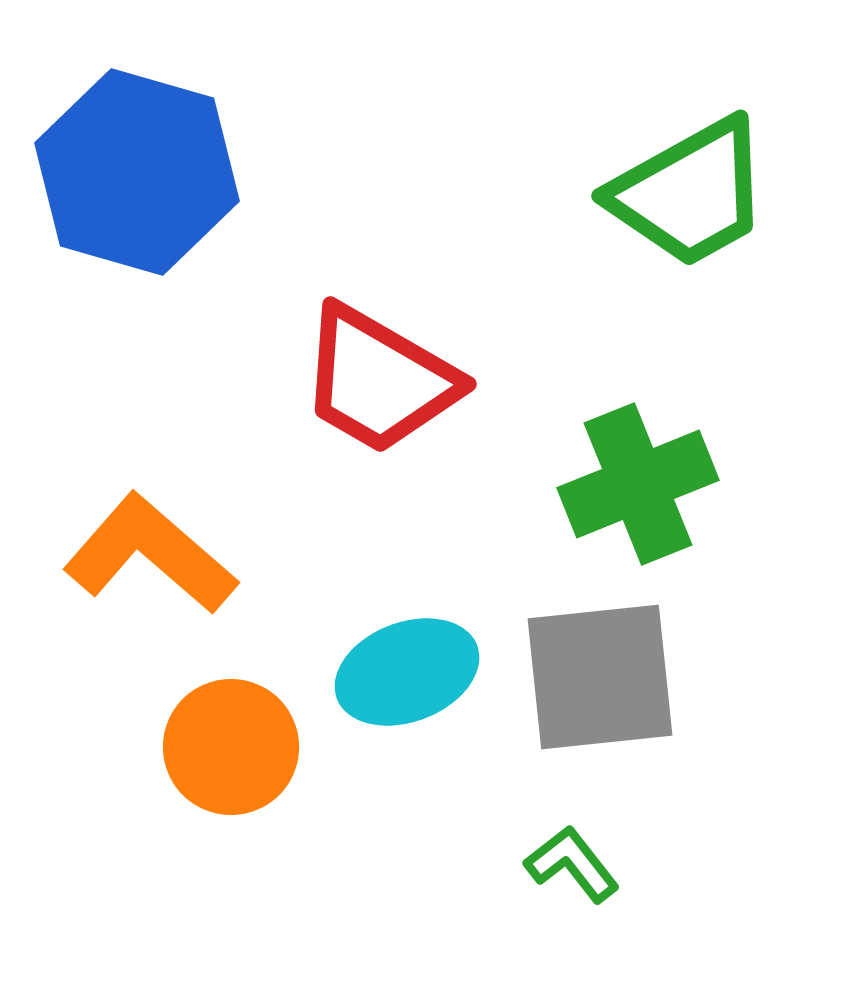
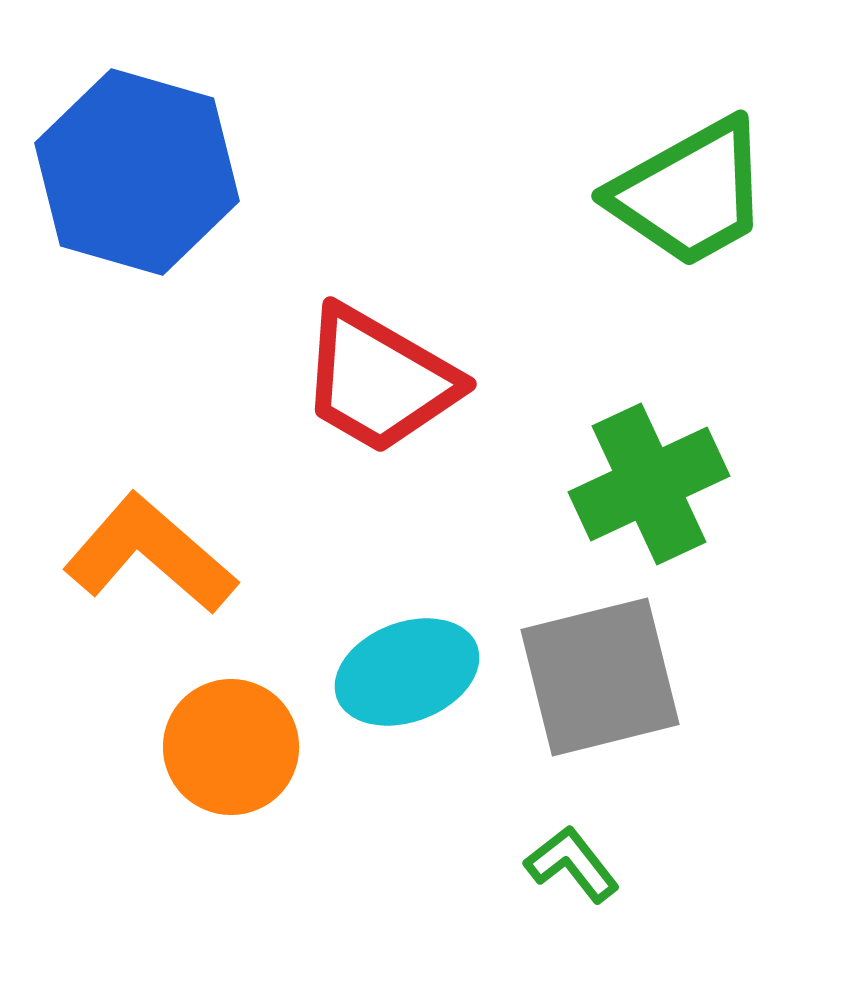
green cross: moved 11 px right; rotated 3 degrees counterclockwise
gray square: rotated 8 degrees counterclockwise
